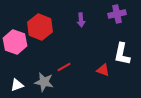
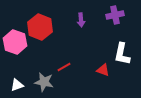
purple cross: moved 2 px left, 1 px down
